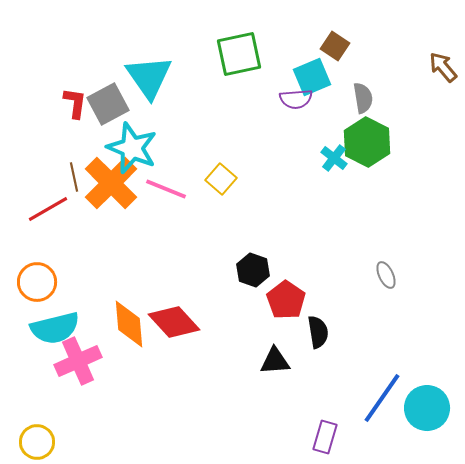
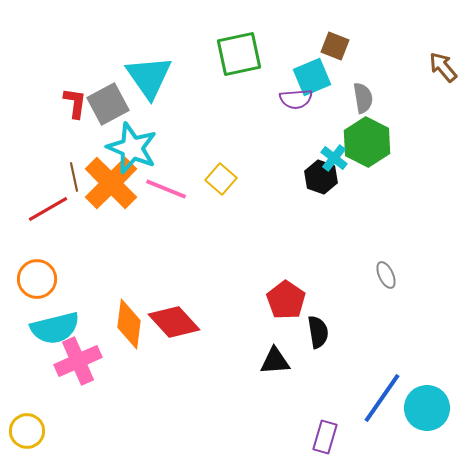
brown square: rotated 12 degrees counterclockwise
black hexagon: moved 68 px right, 93 px up
orange circle: moved 3 px up
orange diamond: rotated 12 degrees clockwise
yellow circle: moved 10 px left, 11 px up
